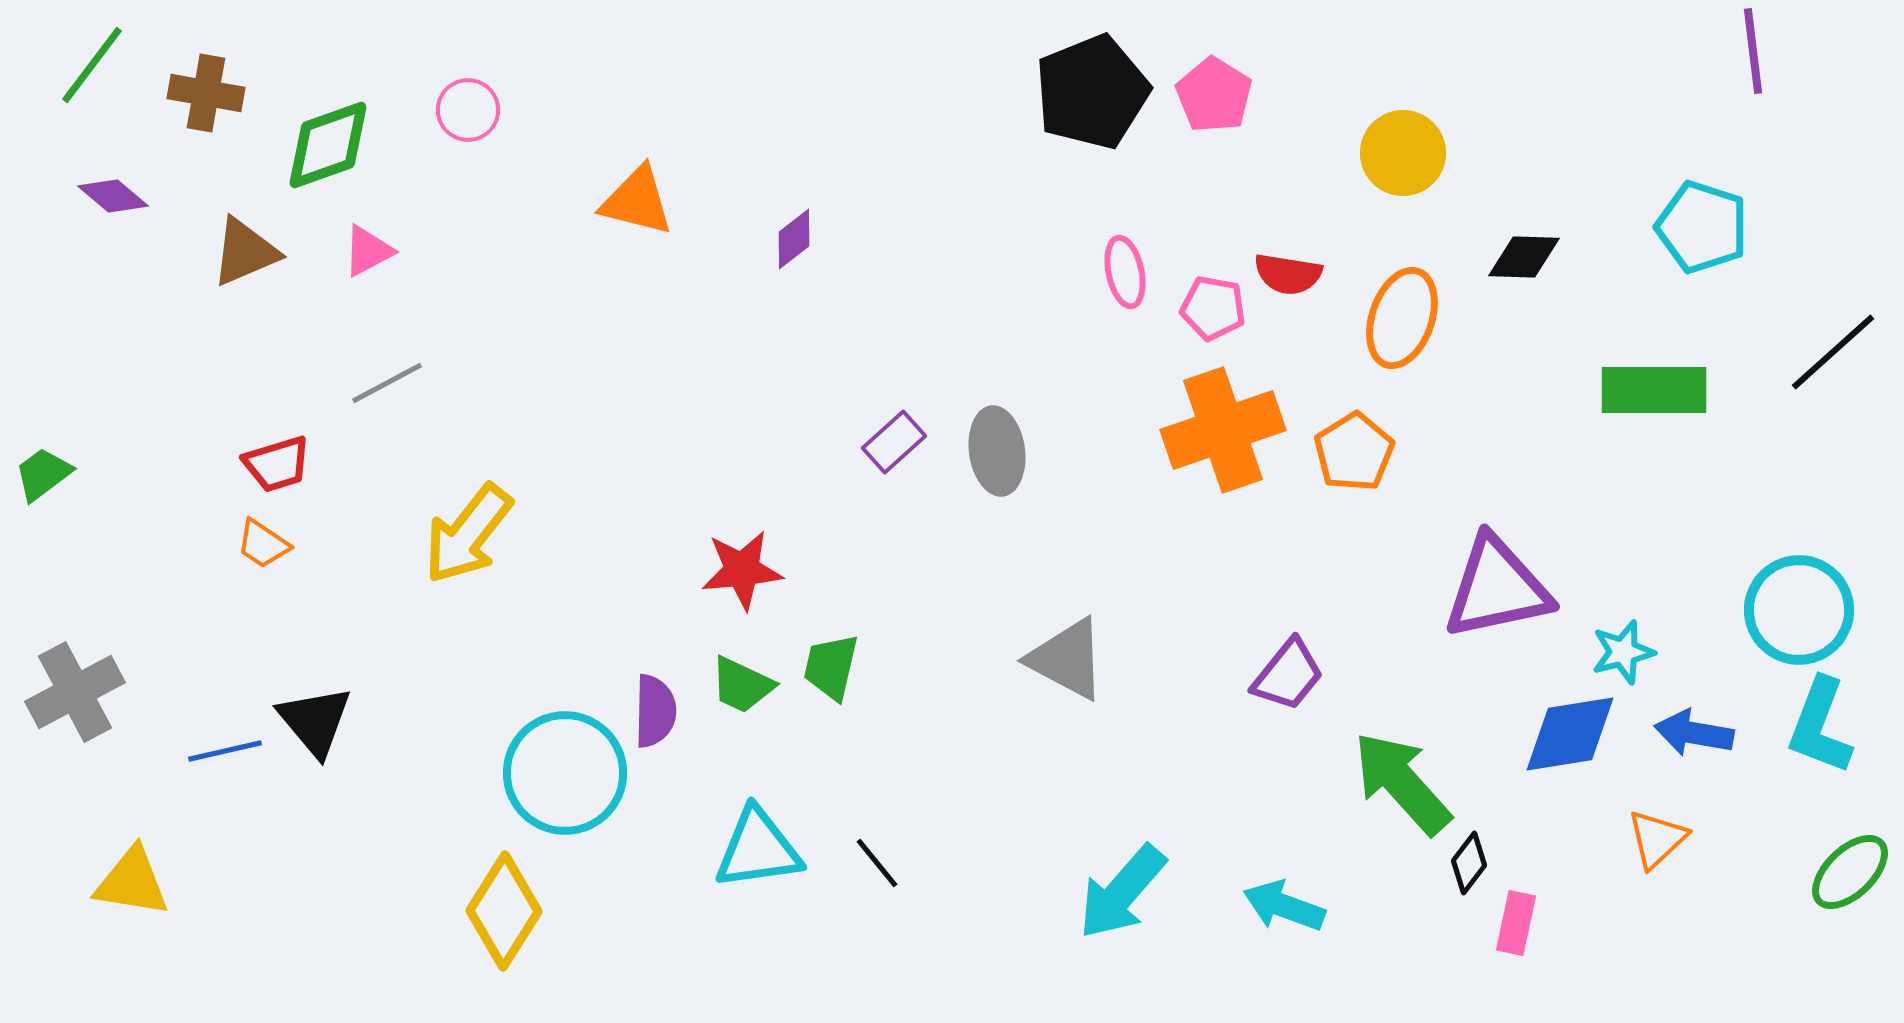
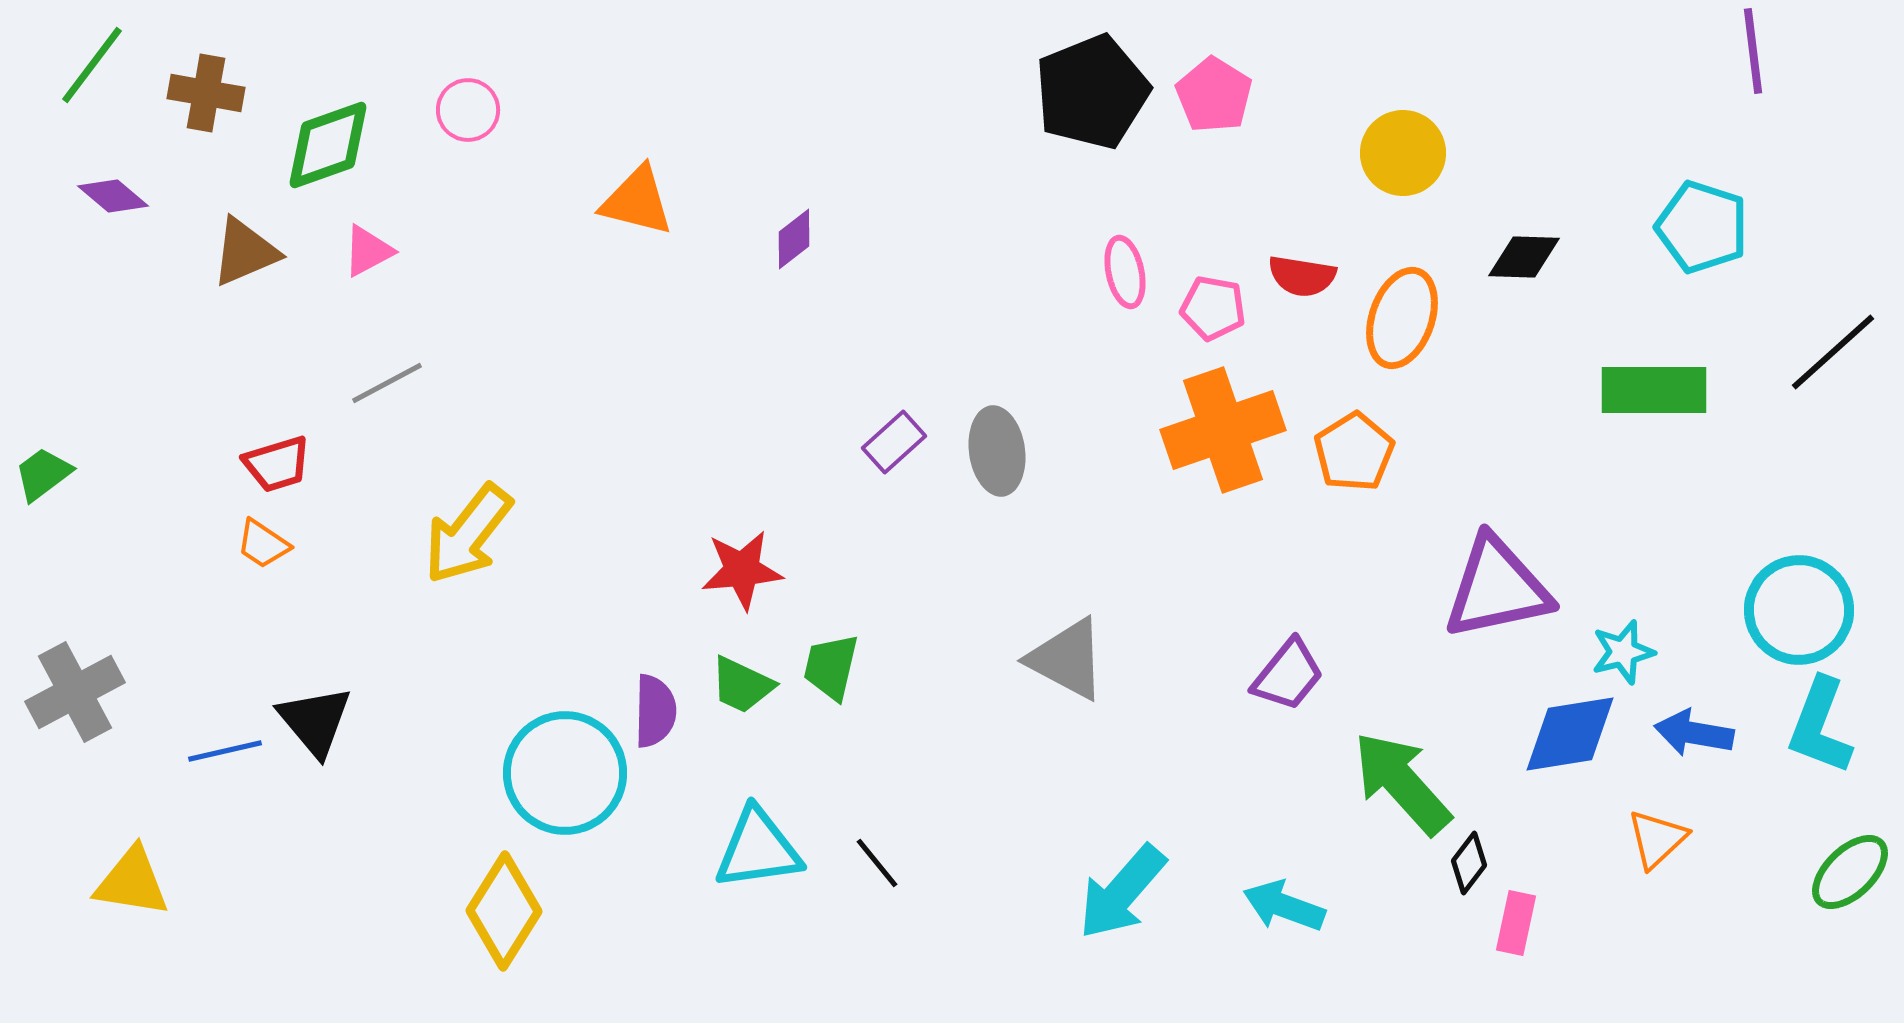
red semicircle at (1288, 274): moved 14 px right, 2 px down
